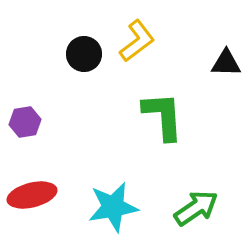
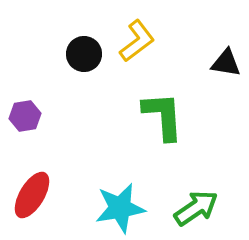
black triangle: rotated 8 degrees clockwise
purple hexagon: moved 6 px up
red ellipse: rotated 45 degrees counterclockwise
cyan star: moved 7 px right, 1 px down
